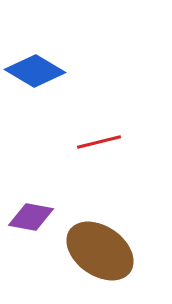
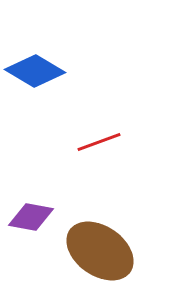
red line: rotated 6 degrees counterclockwise
